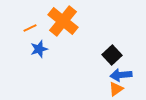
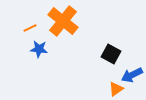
blue star: rotated 24 degrees clockwise
black square: moved 1 px left, 1 px up; rotated 18 degrees counterclockwise
blue arrow: moved 11 px right; rotated 20 degrees counterclockwise
